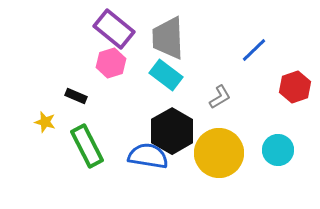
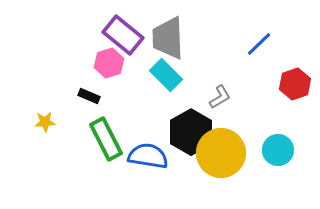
purple rectangle: moved 9 px right, 6 px down
blue line: moved 5 px right, 6 px up
pink hexagon: moved 2 px left
cyan rectangle: rotated 8 degrees clockwise
red hexagon: moved 3 px up
black rectangle: moved 13 px right
yellow star: rotated 20 degrees counterclockwise
black hexagon: moved 19 px right, 1 px down
green rectangle: moved 19 px right, 7 px up
yellow circle: moved 2 px right
